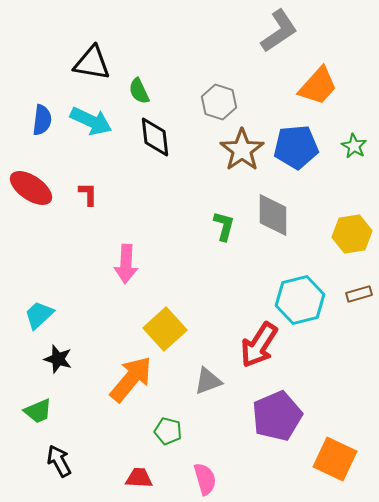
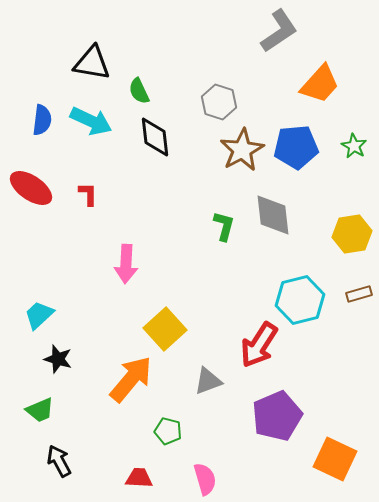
orange trapezoid: moved 2 px right, 2 px up
brown star: rotated 6 degrees clockwise
gray diamond: rotated 6 degrees counterclockwise
green trapezoid: moved 2 px right, 1 px up
